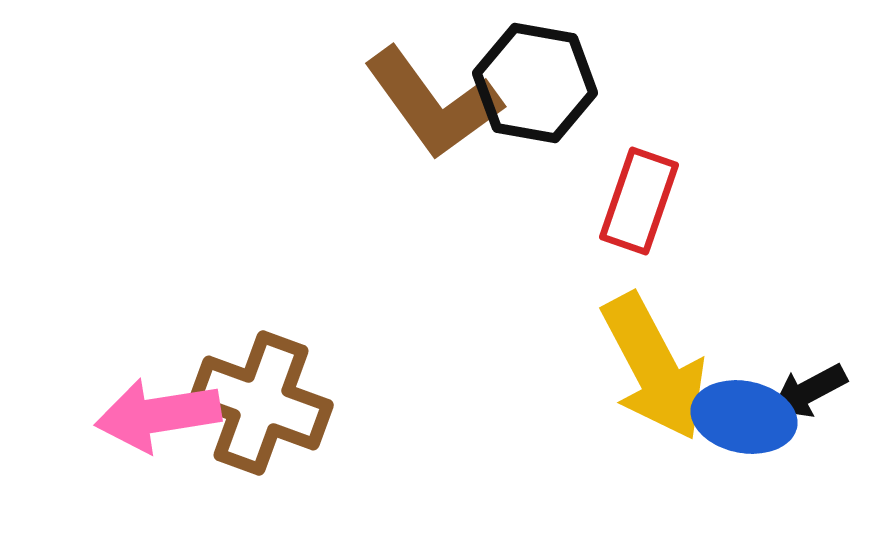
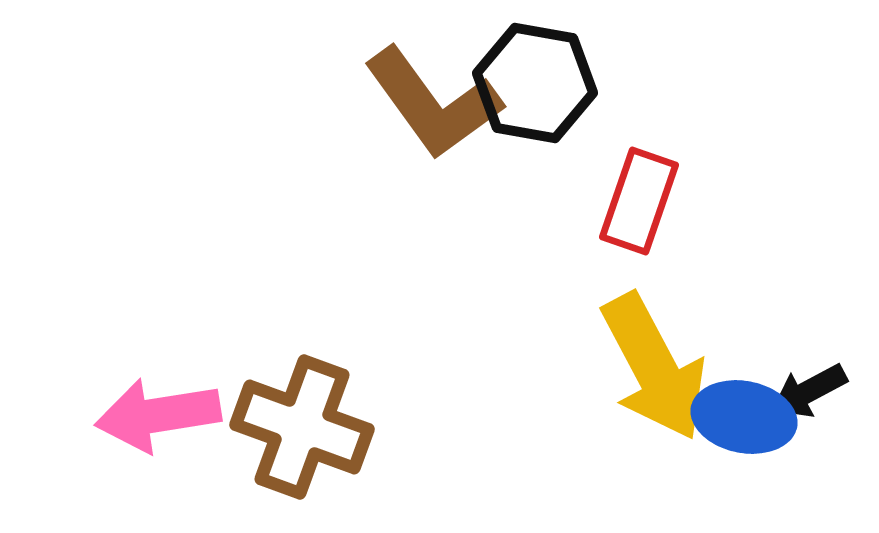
brown cross: moved 41 px right, 24 px down
